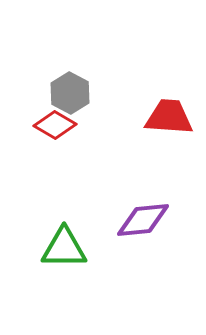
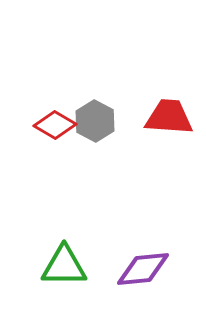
gray hexagon: moved 25 px right, 28 px down
purple diamond: moved 49 px down
green triangle: moved 18 px down
